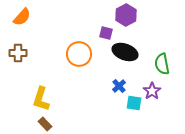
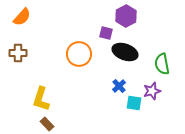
purple hexagon: moved 1 px down
purple star: rotated 18 degrees clockwise
brown rectangle: moved 2 px right
